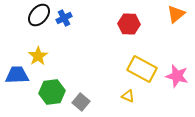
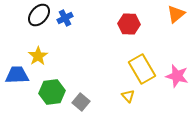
blue cross: moved 1 px right
yellow rectangle: rotated 32 degrees clockwise
yellow triangle: rotated 24 degrees clockwise
